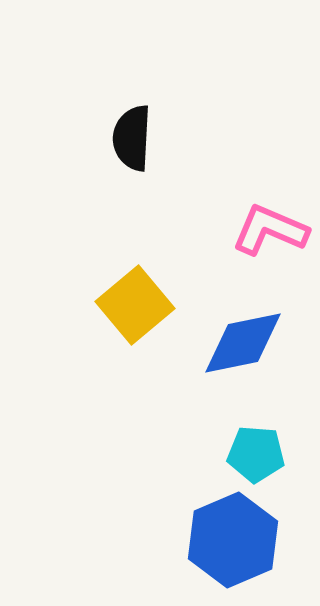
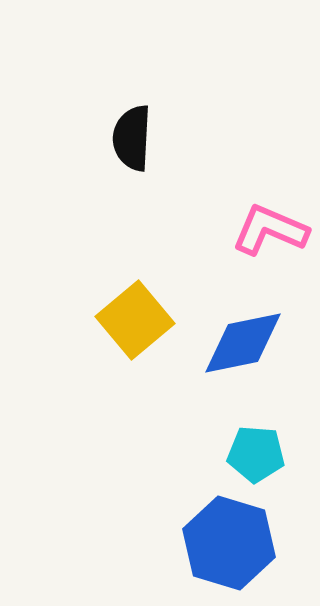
yellow square: moved 15 px down
blue hexagon: moved 4 px left, 3 px down; rotated 20 degrees counterclockwise
